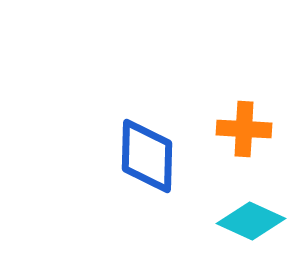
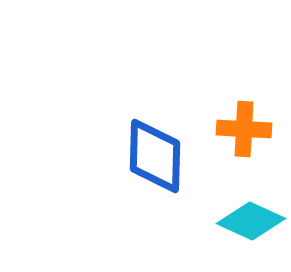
blue diamond: moved 8 px right
